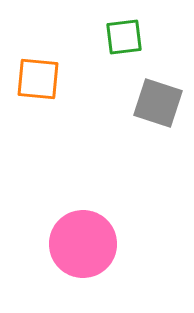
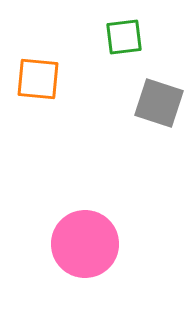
gray square: moved 1 px right
pink circle: moved 2 px right
